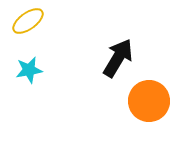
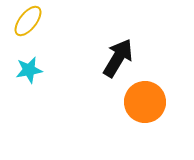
yellow ellipse: rotated 16 degrees counterclockwise
orange circle: moved 4 px left, 1 px down
